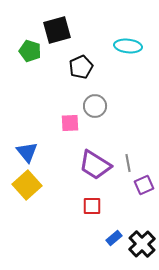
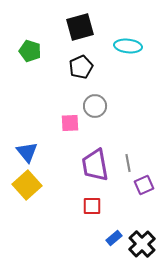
black square: moved 23 px right, 3 px up
purple trapezoid: rotated 48 degrees clockwise
